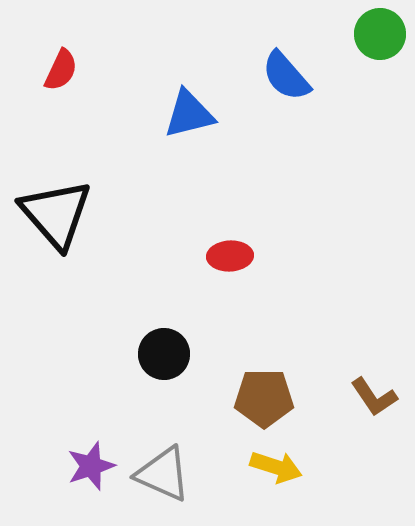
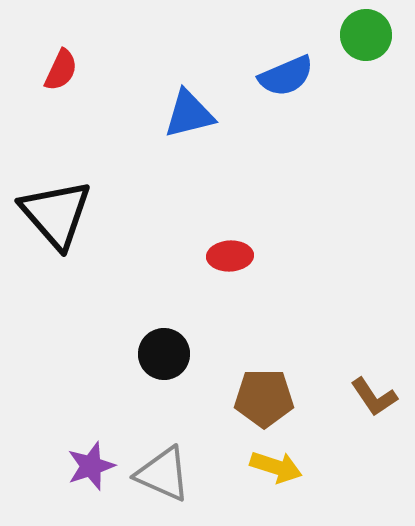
green circle: moved 14 px left, 1 px down
blue semicircle: rotated 72 degrees counterclockwise
